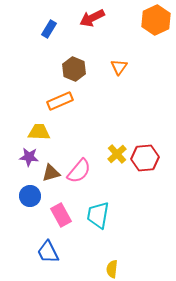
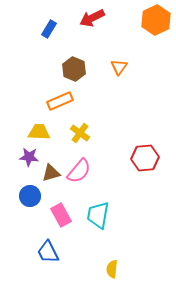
yellow cross: moved 37 px left, 21 px up; rotated 12 degrees counterclockwise
